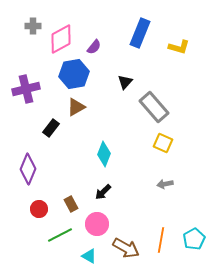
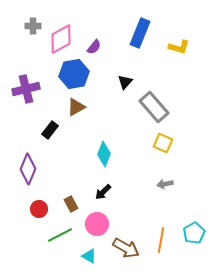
black rectangle: moved 1 px left, 2 px down
cyan pentagon: moved 6 px up
